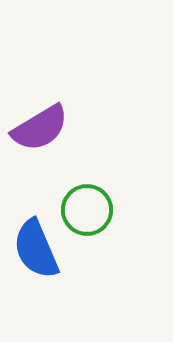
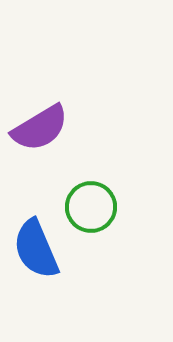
green circle: moved 4 px right, 3 px up
